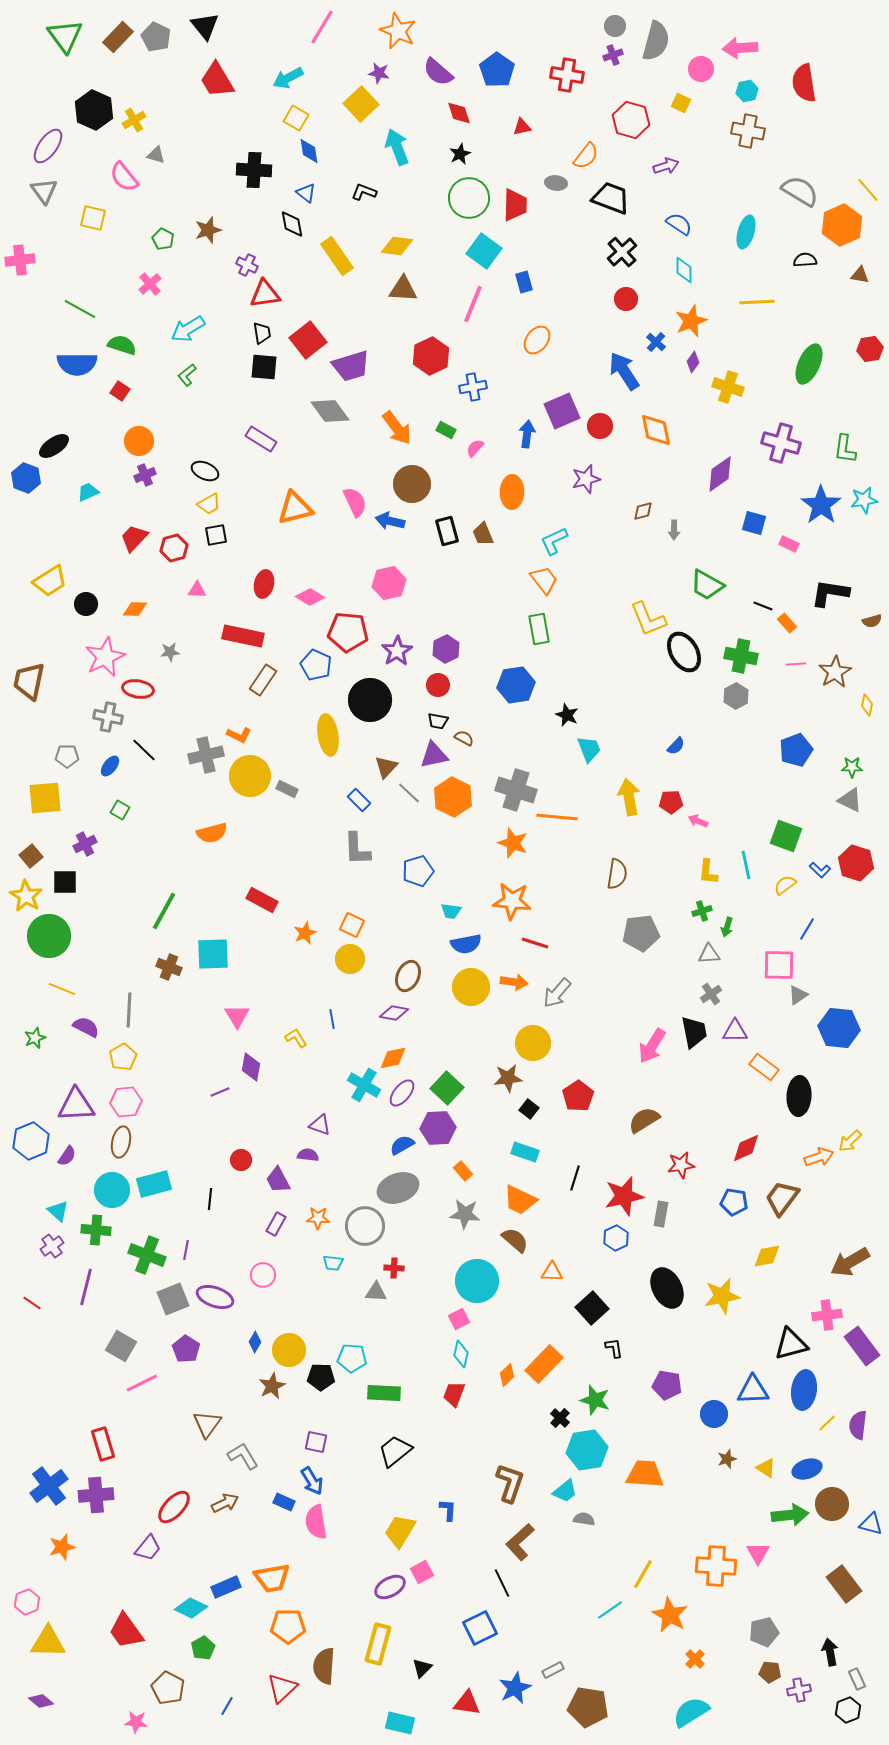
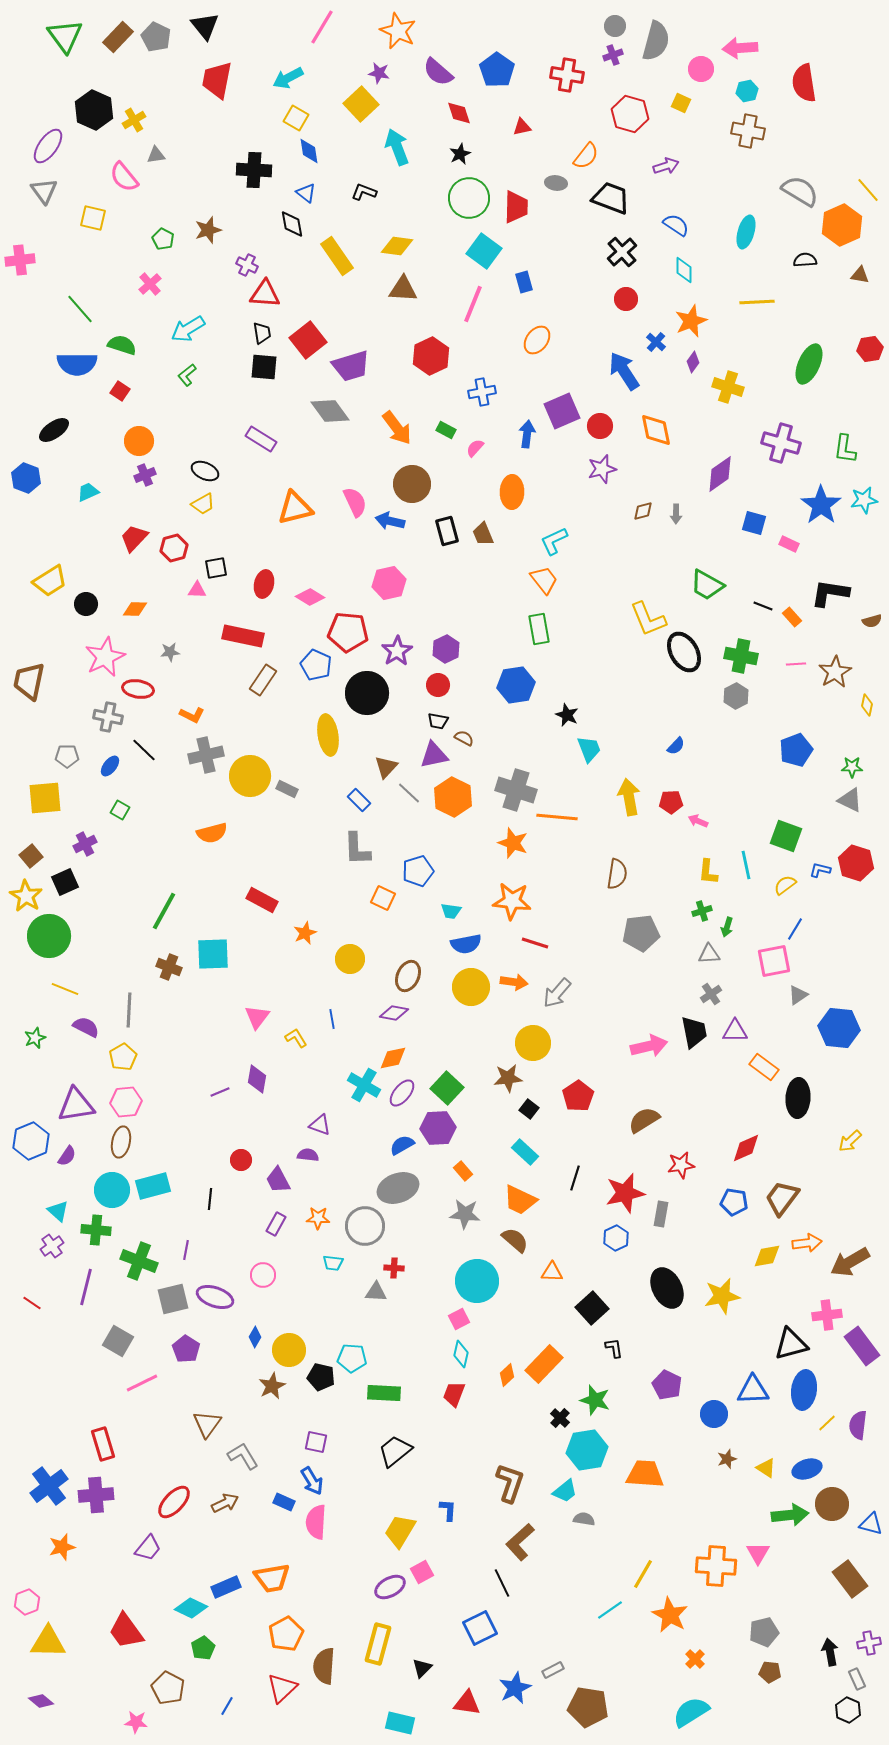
red trapezoid at (217, 80): rotated 42 degrees clockwise
red hexagon at (631, 120): moved 1 px left, 6 px up
gray triangle at (156, 155): rotated 24 degrees counterclockwise
red trapezoid at (515, 205): moved 1 px right, 2 px down
blue semicircle at (679, 224): moved 3 px left, 1 px down
red triangle at (265, 294): rotated 12 degrees clockwise
green line at (80, 309): rotated 20 degrees clockwise
blue cross at (473, 387): moved 9 px right, 5 px down
black ellipse at (54, 446): moved 16 px up
purple star at (586, 479): moved 16 px right, 10 px up
yellow trapezoid at (209, 504): moved 6 px left
gray arrow at (674, 530): moved 2 px right, 16 px up
black square at (216, 535): moved 33 px down
orange rectangle at (787, 623): moved 5 px right, 6 px up
black circle at (370, 700): moved 3 px left, 7 px up
orange L-shape at (239, 735): moved 47 px left, 20 px up
blue L-shape at (820, 870): rotated 150 degrees clockwise
black square at (65, 882): rotated 24 degrees counterclockwise
orange square at (352, 925): moved 31 px right, 27 px up
blue line at (807, 929): moved 12 px left
pink square at (779, 965): moved 5 px left, 4 px up; rotated 12 degrees counterclockwise
yellow line at (62, 989): moved 3 px right
pink triangle at (237, 1016): moved 20 px right, 1 px down; rotated 8 degrees clockwise
pink arrow at (652, 1046): moved 3 px left; rotated 135 degrees counterclockwise
purple diamond at (251, 1067): moved 6 px right, 12 px down
black ellipse at (799, 1096): moved 1 px left, 2 px down
purple triangle at (76, 1105): rotated 6 degrees counterclockwise
cyan rectangle at (525, 1152): rotated 24 degrees clockwise
orange arrow at (819, 1157): moved 12 px left, 86 px down; rotated 12 degrees clockwise
cyan rectangle at (154, 1184): moved 1 px left, 2 px down
red star at (624, 1196): moved 1 px right, 3 px up
green cross at (147, 1255): moved 8 px left, 6 px down
gray square at (173, 1299): rotated 8 degrees clockwise
blue diamond at (255, 1342): moved 5 px up
gray square at (121, 1346): moved 3 px left, 5 px up
black pentagon at (321, 1377): rotated 12 degrees clockwise
purple pentagon at (667, 1385): rotated 16 degrees clockwise
red ellipse at (174, 1507): moved 5 px up
pink semicircle at (316, 1522): rotated 12 degrees clockwise
brown rectangle at (844, 1584): moved 6 px right, 5 px up
orange pentagon at (288, 1626): moved 2 px left, 8 px down; rotated 28 degrees counterclockwise
purple cross at (799, 1690): moved 70 px right, 47 px up
black hexagon at (848, 1710): rotated 15 degrees counterclockwise
